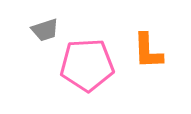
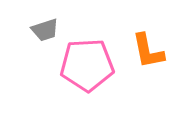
orange L-shape: rotated 9 degrees counterclockwise
